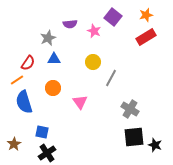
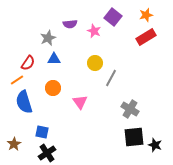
yellow circle: moved 2 px right, 1 px down
